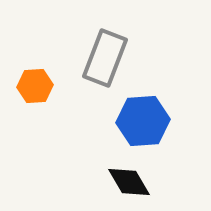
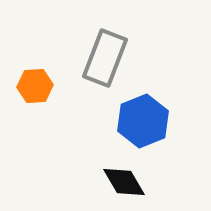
blue hexagon: rotated 18 degrees counterclockwise
black diamond: moved 5 px left
